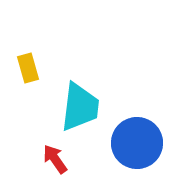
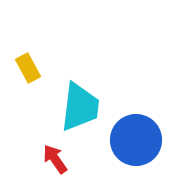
yellow rectangle: rotated 12 degrees counterclockwise
blue circle: moved 1 px left, 3 px up
